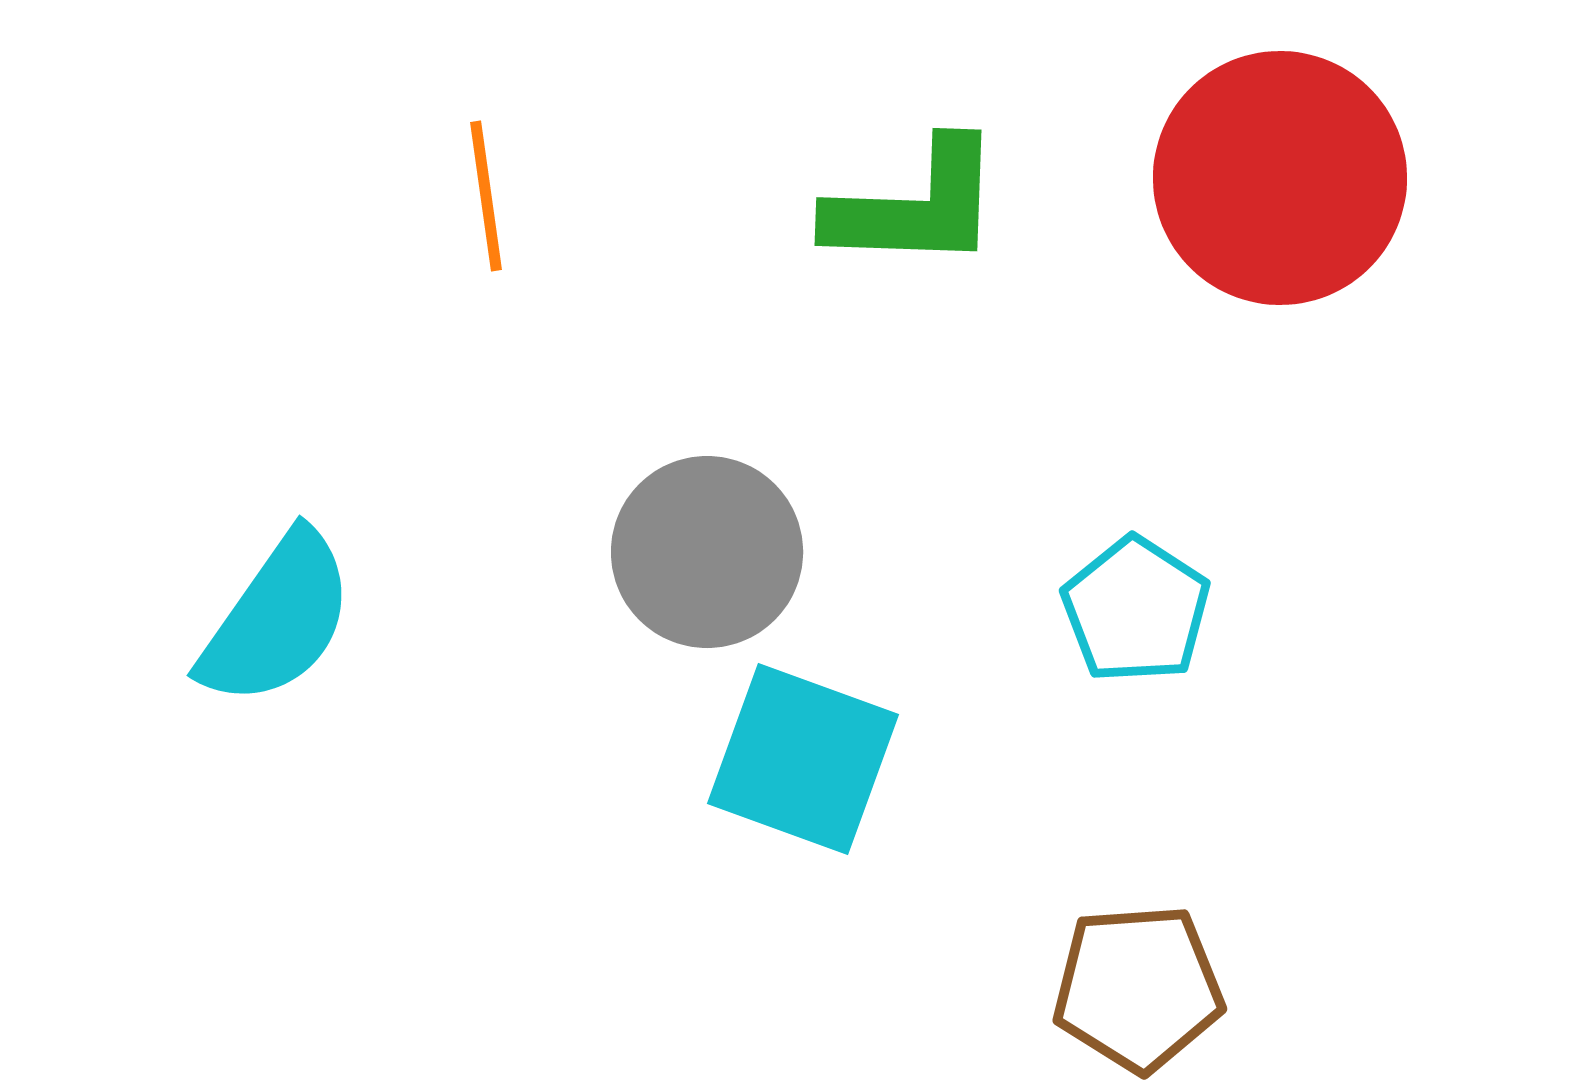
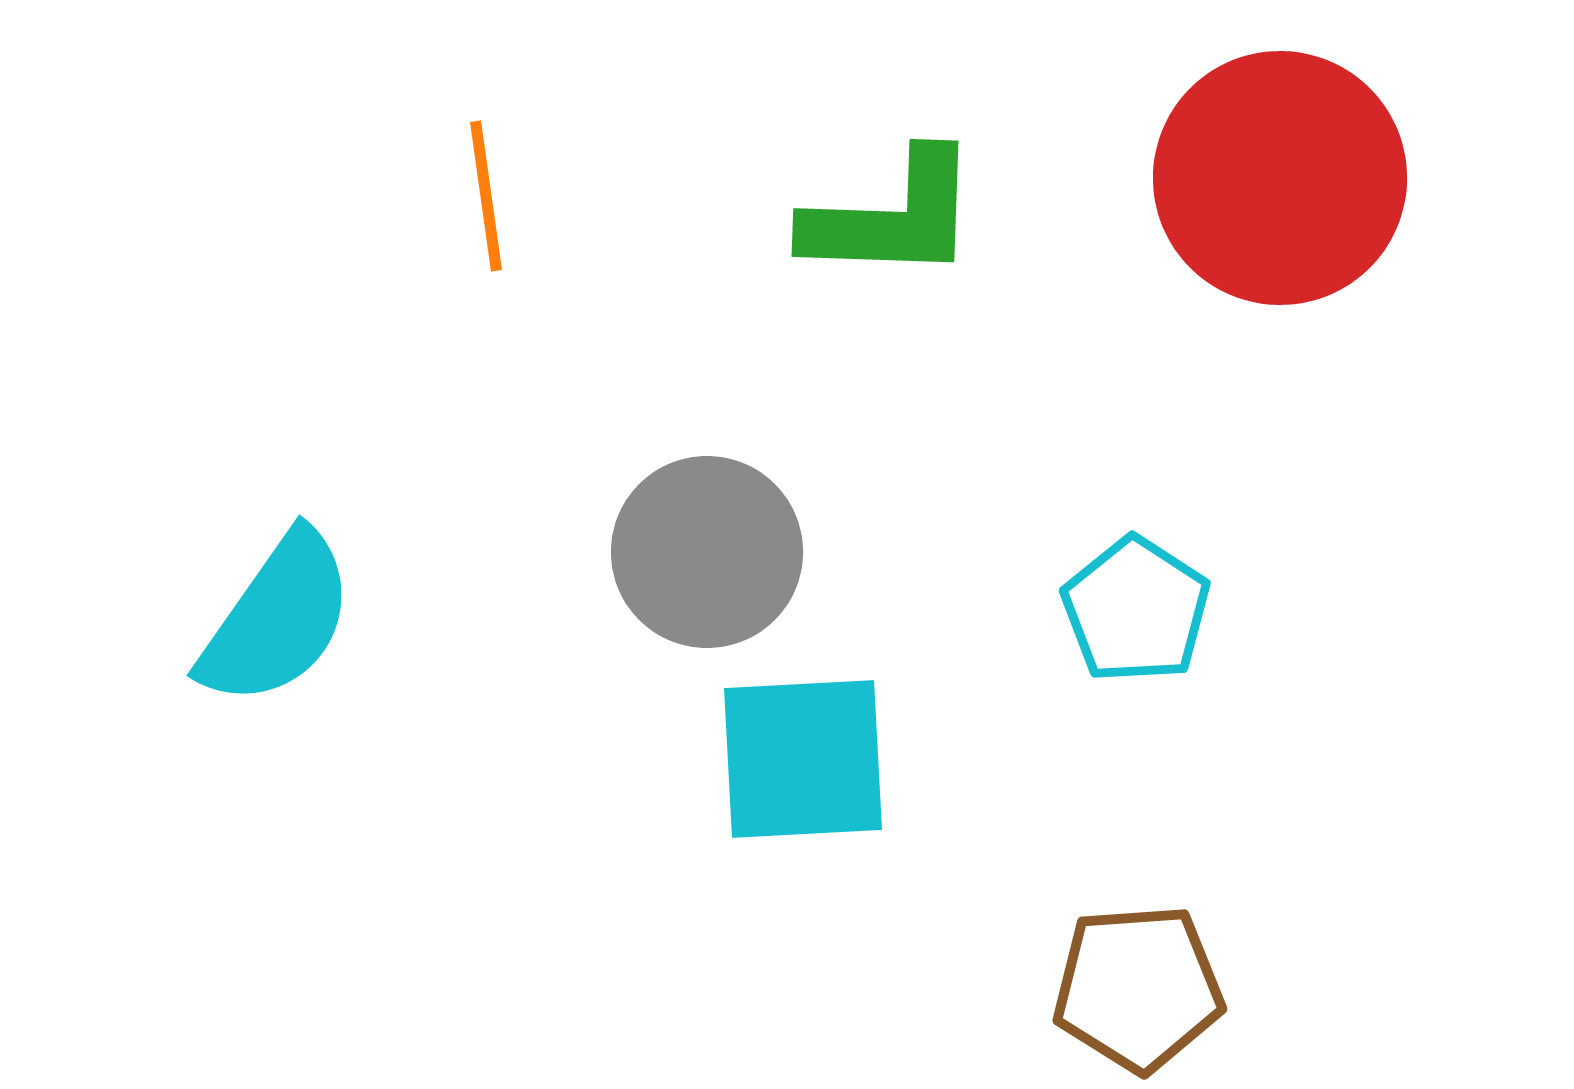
green L-shape: moved 23 px left, 11 px down
cyan square: rotated 23 degrees counterclockwise
